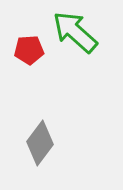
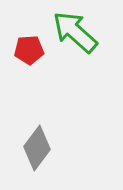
gray diamond: moved 3 px left, 5 px down
